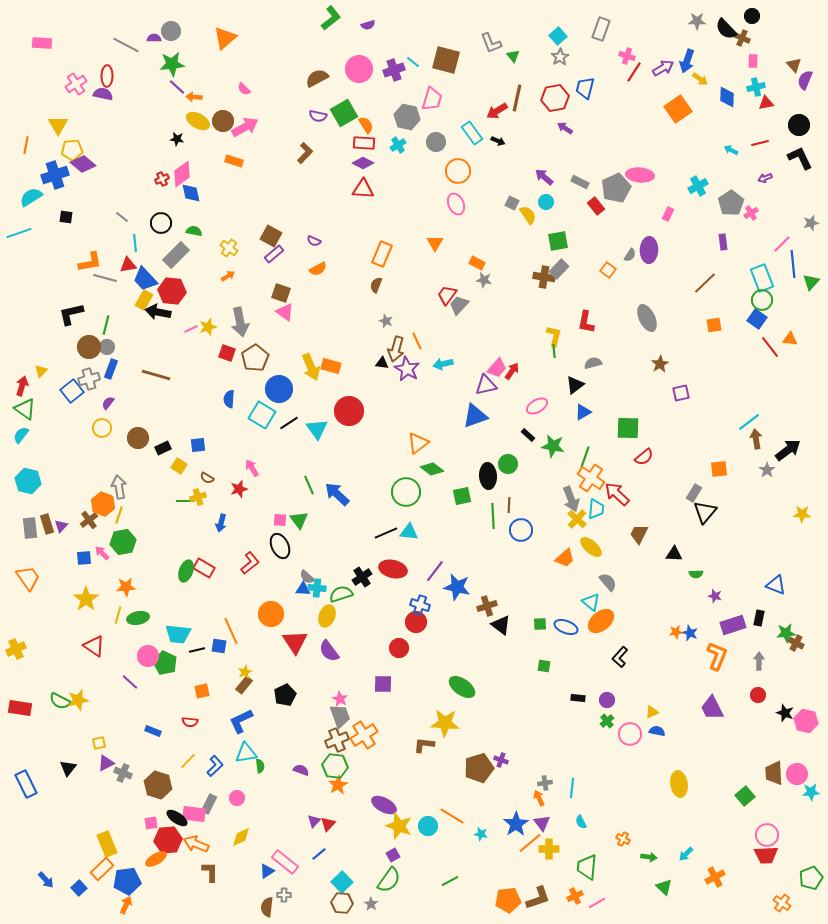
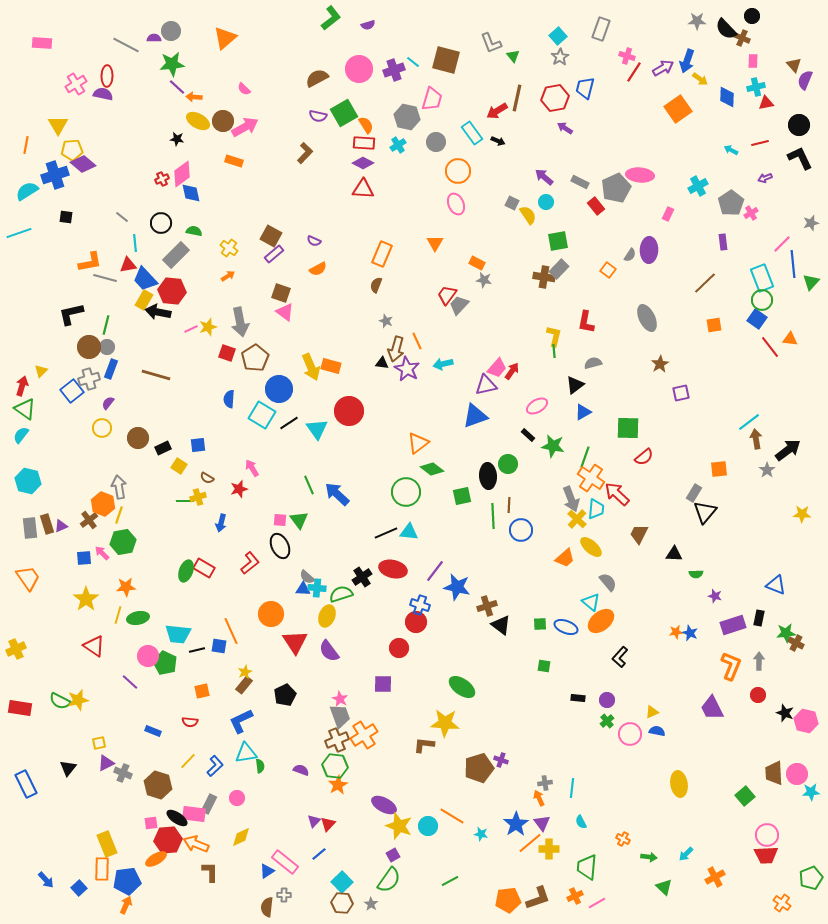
cyan semicircle at (31, 197): moved 4 px left, 6 px up
purple triangle at (61, 526): rotated 24 degrees clockwise
orange L-shape at (717, 656): moved 14 px right, 10 px down
orange rectangle at (102, 869): rotated 45 degrees counterclockwise
